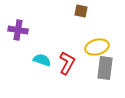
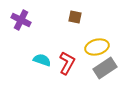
brown square: moved 6 px left, 6 px down
purple cross: moved 3 px right, 10 px up; rotated 18 degrees clockwise
gray rectangle: rotated 50 degrees clockwise
